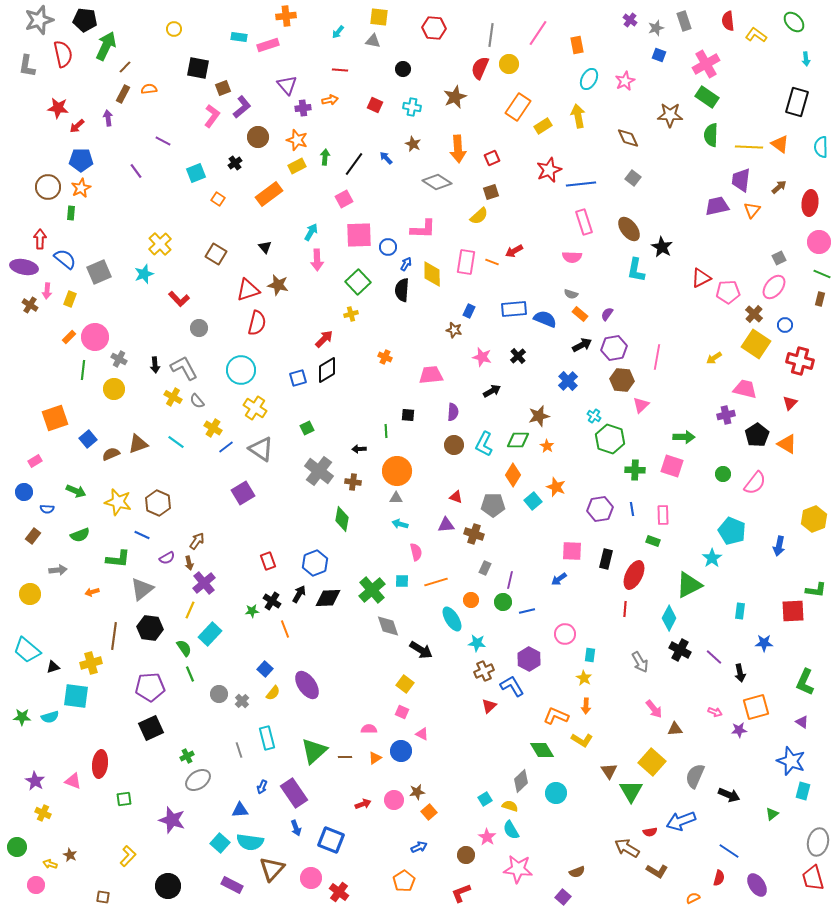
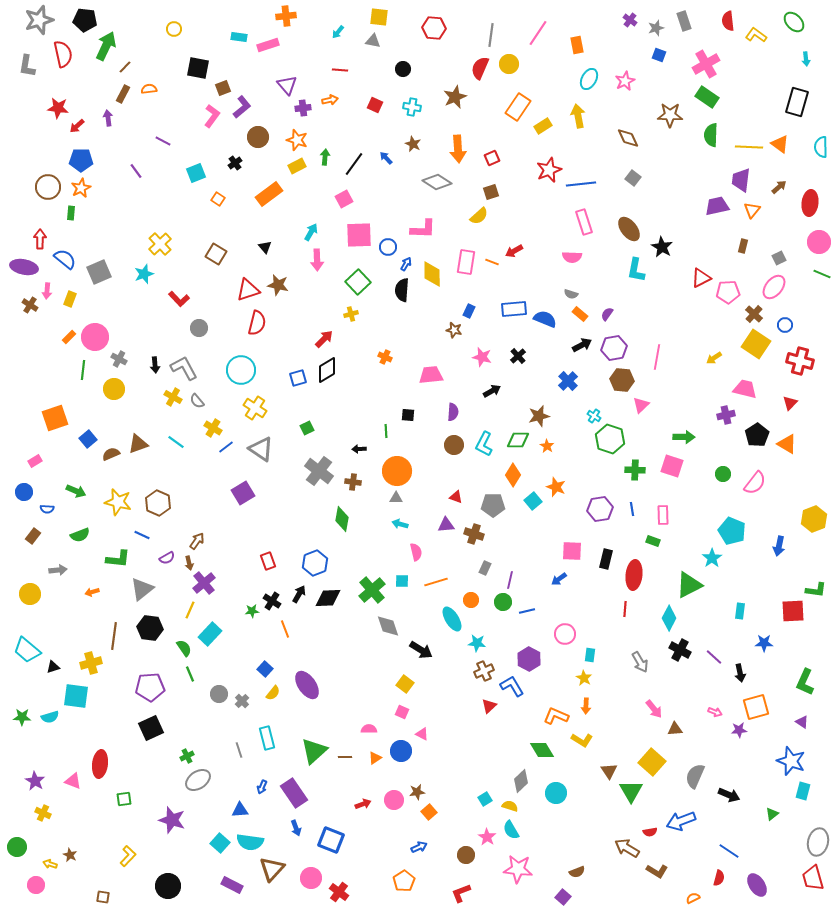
brown rectangle at (820, 299): moved 77 px left, 53 px up
red ellipse at (634, 575): rotated 20 degrees counterclockwise
